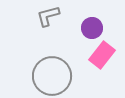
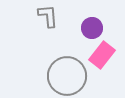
gray L-shape: rotated 100 degrees clockwise
gray circle: moved 15 px right
